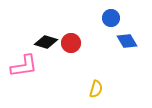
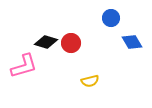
blue diamond: moved 5 px right, 1 px down
pink L-shape: rotated 8 degrees counterclockwise
yellow semicircle: moved 6 px left, 8 px up; rotated 60 degrees clockwise
